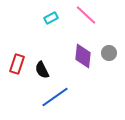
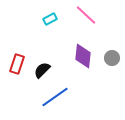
cyan rectangle: moved 1 px left, 1 px down
gray circle: moved 3 px right, 5 px down
black semicircle: rotated 72 degrees clockwise
